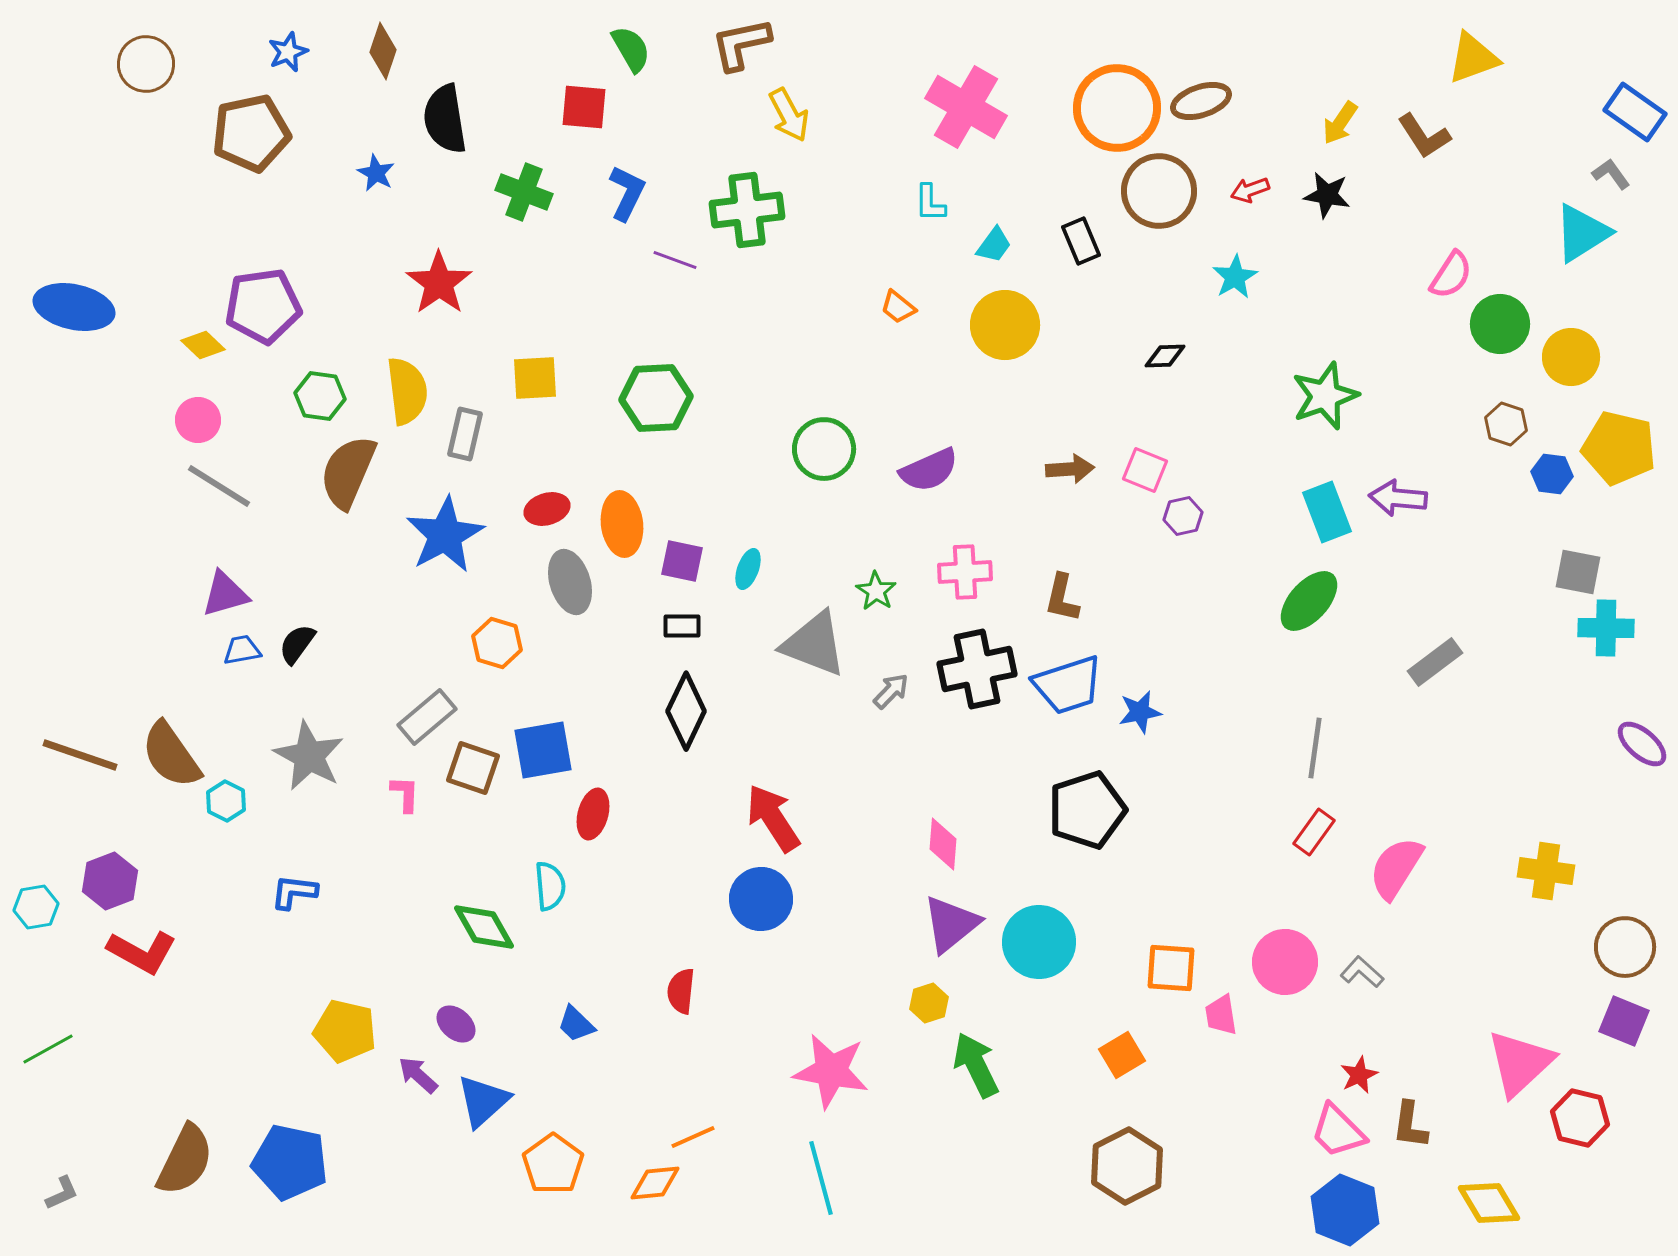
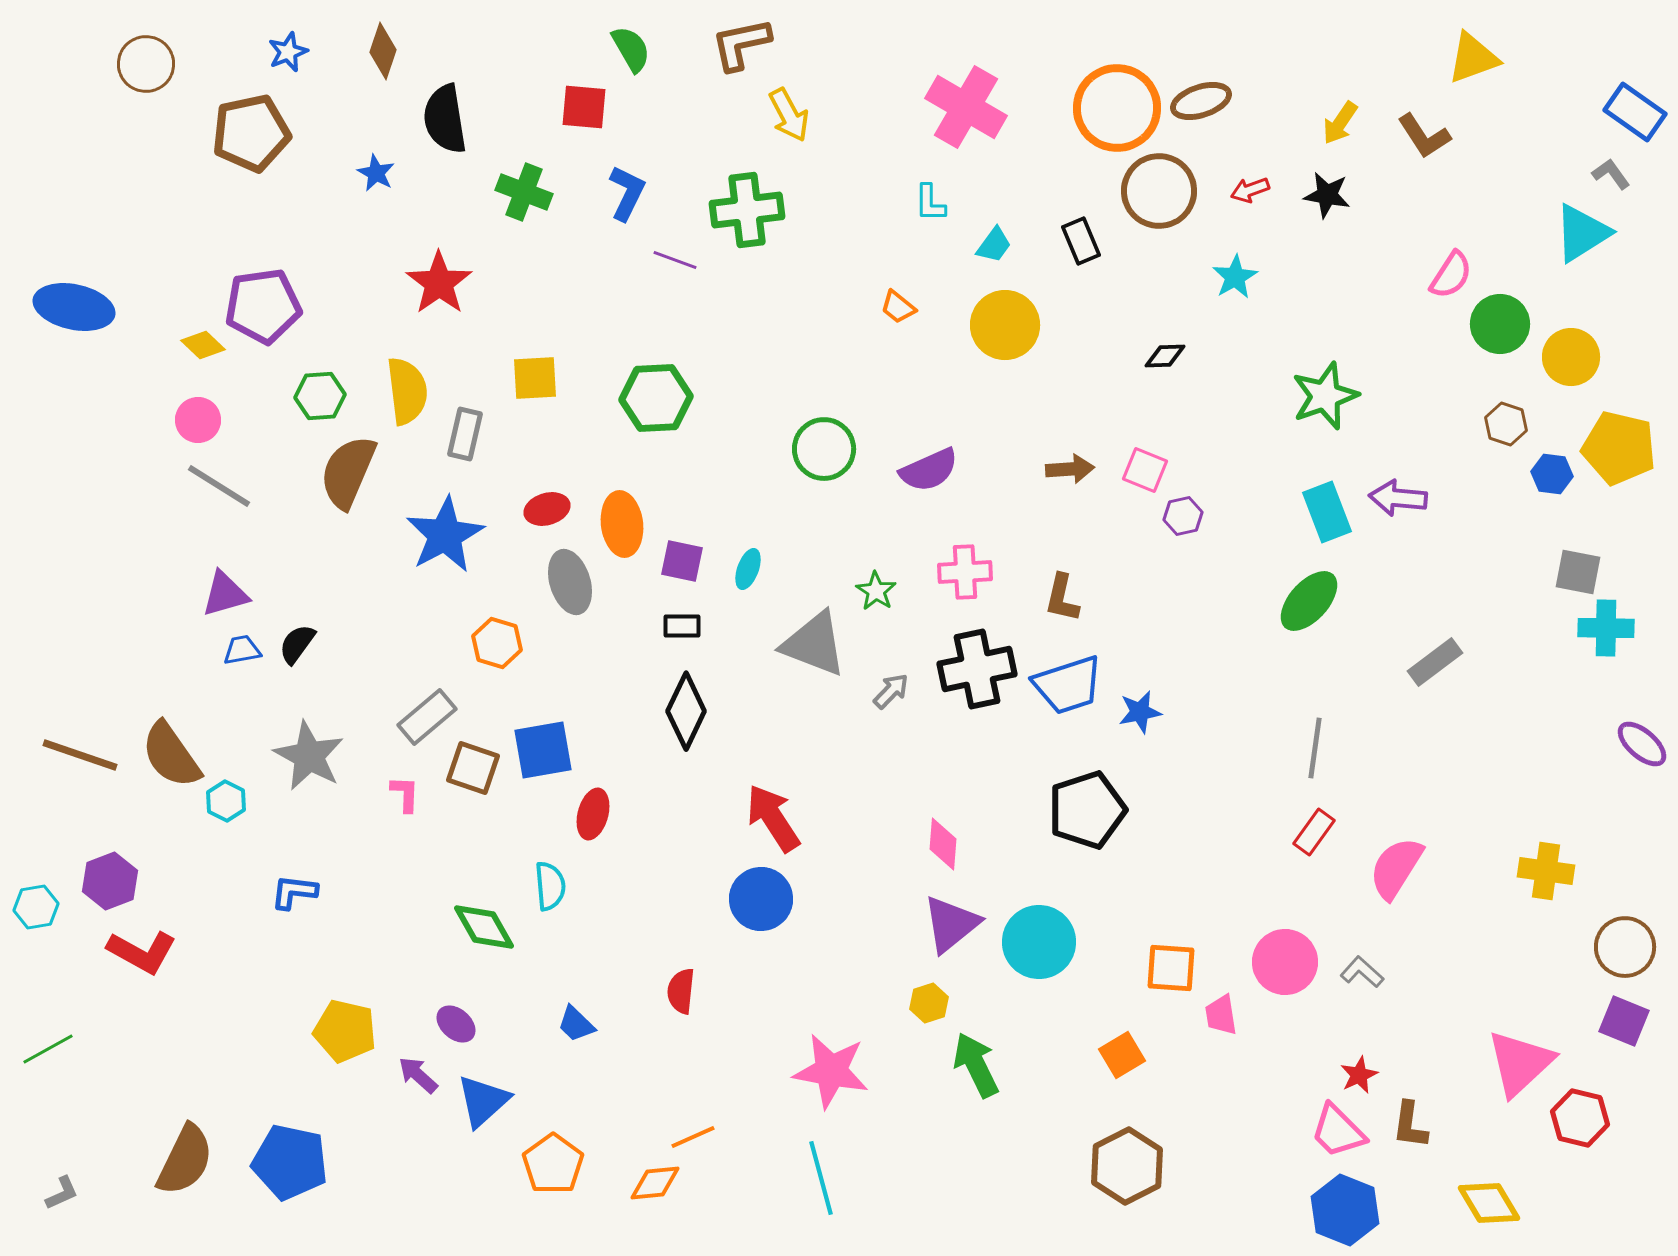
green hexagon at (320, 396): rotated 12 degrees counterclockwise
